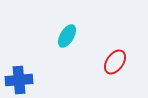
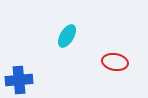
red ellipse: rotated 65 degrees clockwise
